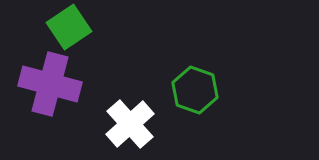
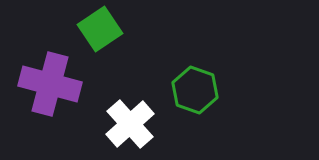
green square: moved 31 px right, 2 px down
